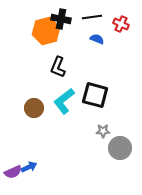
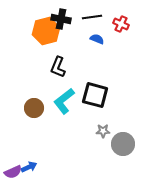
gray circle: moved 3 px right, 4 px up
